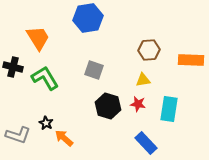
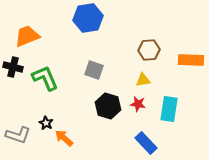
orange trapezoid: moved 11 px left, 2 px up; rotated 80 degrees counterclockwise
green L-shape: rotated 8 degrees clockwise
